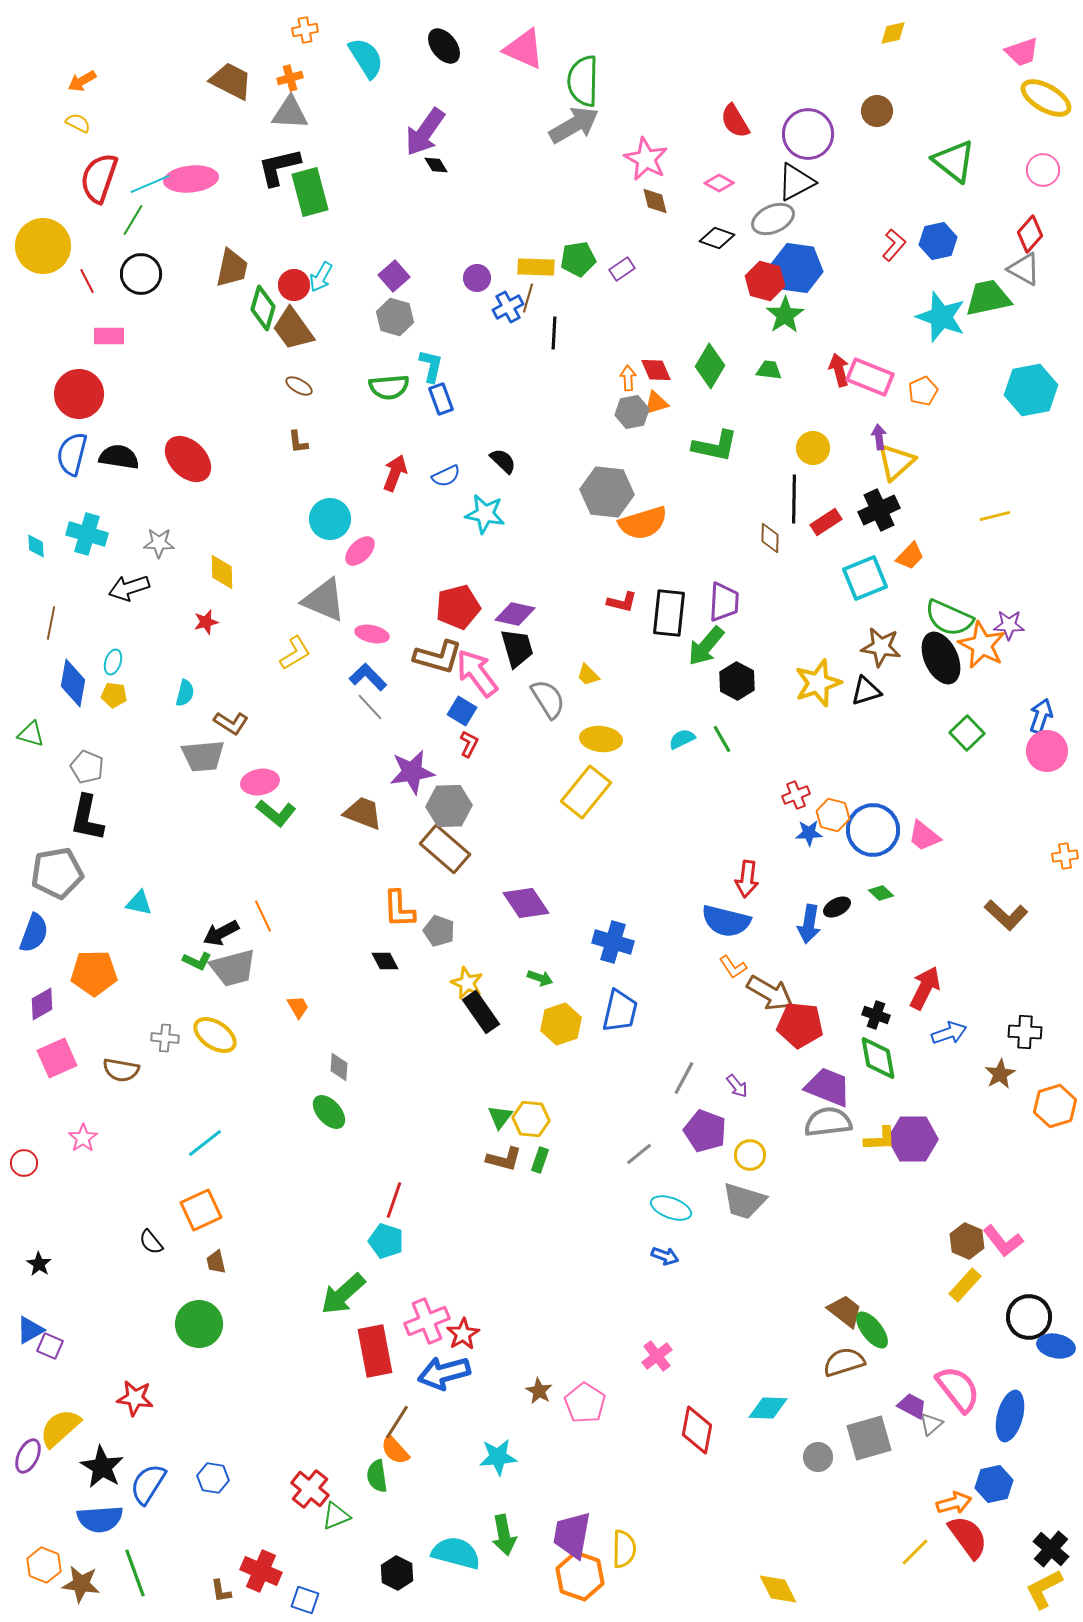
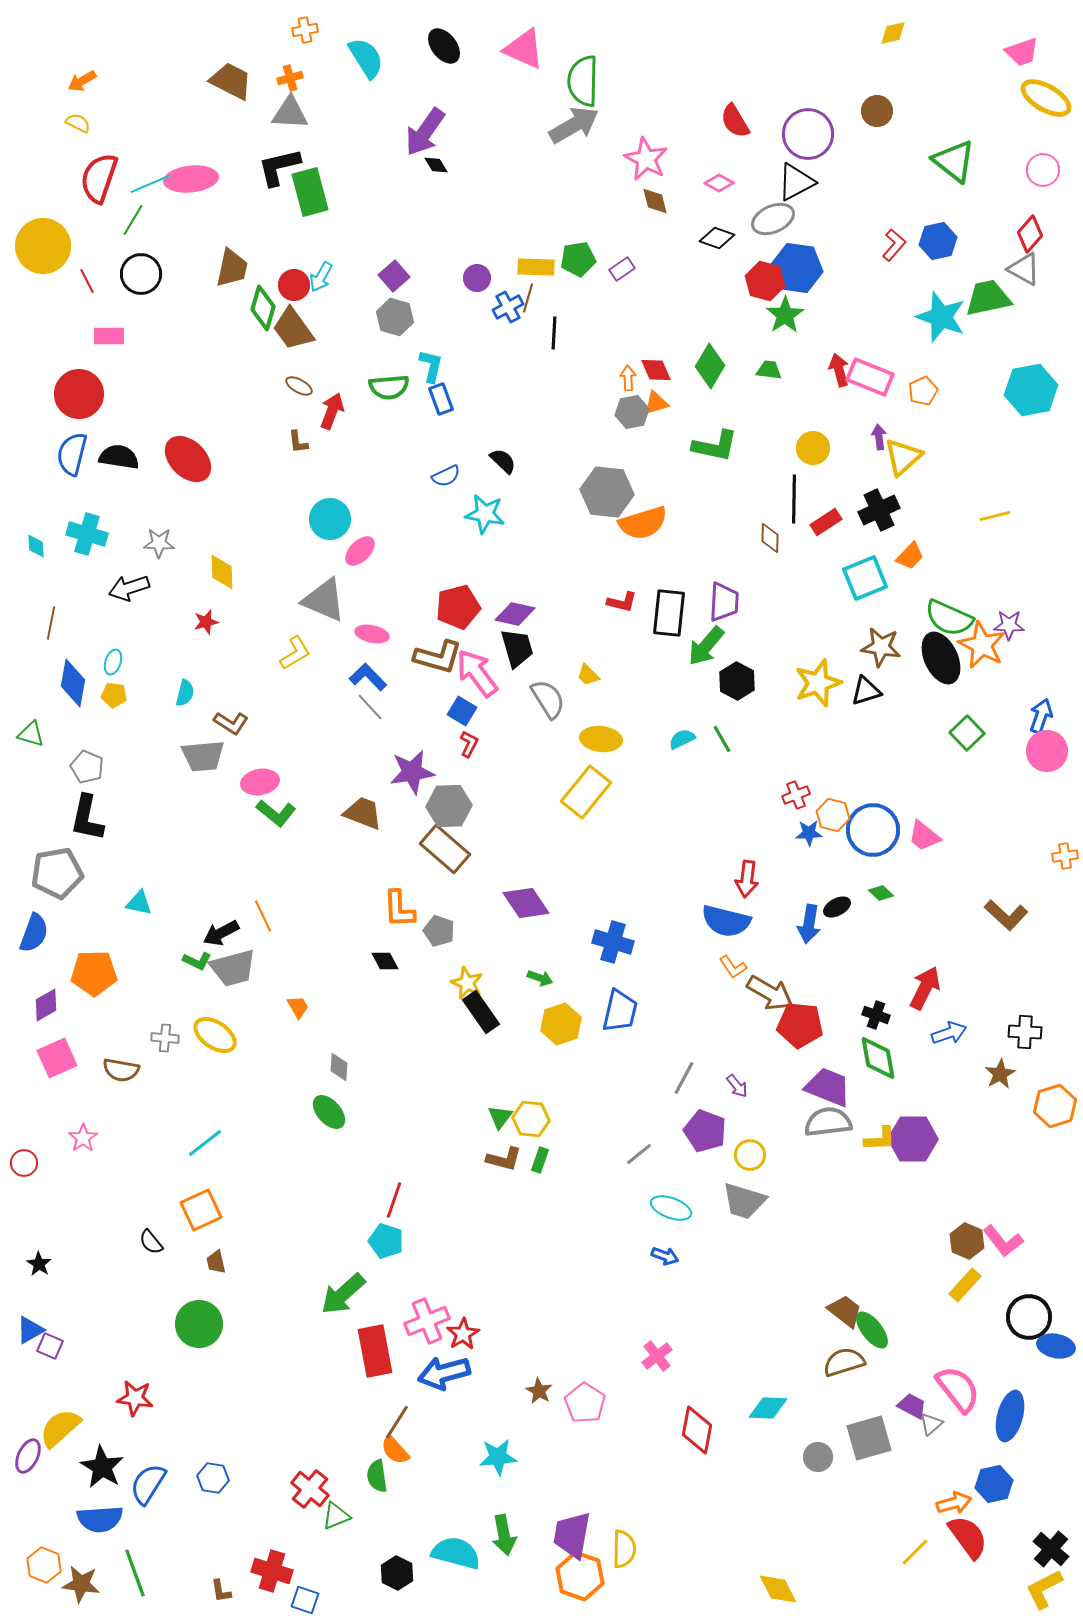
yellow triangle at (896, 462): moved 7 px right, 5 px up
red arrow at (395, 473): moved 63 px left, 62 px up
purple diamond at (42, 1004): moved 4 px right, 1 px down
red cross at (261, 1571): moved 11 px right; rotated 6 degrees counterclockwise
